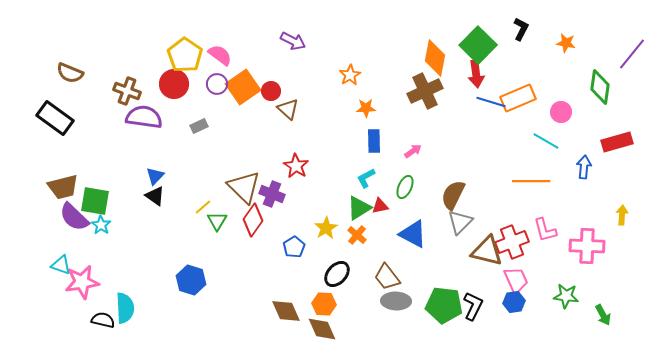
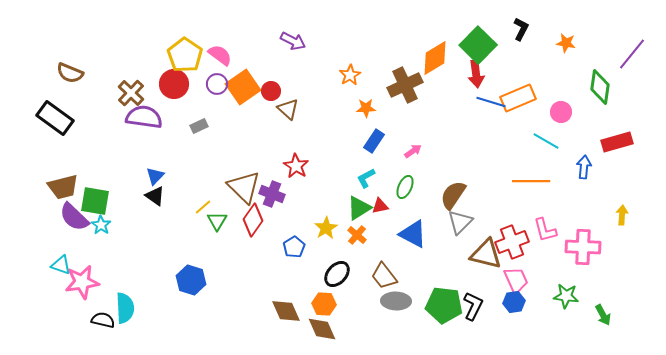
orange diamond at (435, 58): rotated 48 degrees clockwise
brown cross at (127, 91): moved 4 px right, 2 px down; rotated 24 degrees clockwise
brown cross at (425, 91): moved 20 px left, 6 px up
blue rectangle at (374, 141): rotated 35 degrees clockwise
brown semicircle at (453, 195): rotated 8 degrees clockwise
pink cross at (587, 246): moved 4 px left, 1 px down
brown triangle at (487, 251): moved 1 px left, 3 px down
brown trapezoid at (387, 277): moved 3 px left, 1 px up
